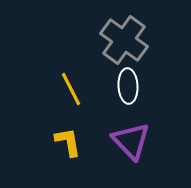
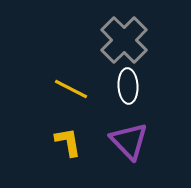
gray cross: rotated 9 degrees clockwise
yellow line: rotated 36 degrees counterclockwise
purple triangle: moved 2 px left
